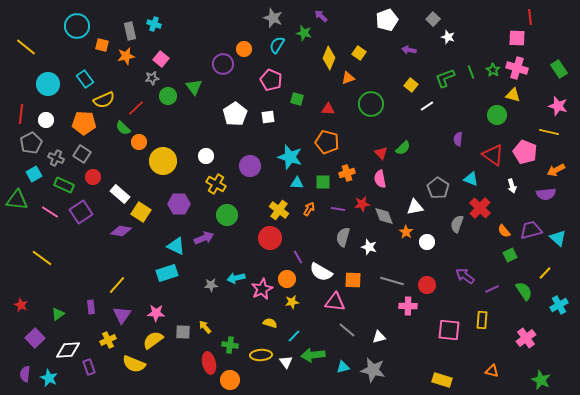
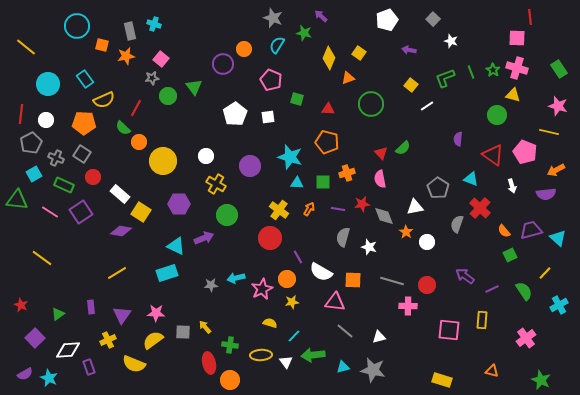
white star at (448, 37): moved 3 px right, 4 px down
red line at (136, 108): rotated 18 degrees counterclockwise
yellow line at (117, 285): moved 12 px up; rotated 18 degrees clockwise
gray line at (347, 330): moved 2 px left, 1 px down
purple semicircle at (25, 374): rotated 126 degrees counterclockwise
